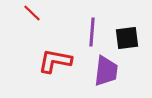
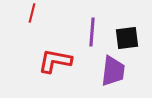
red line: rotated 60 degrees clockwise
purple trapezoid: moved 7 px right
